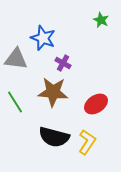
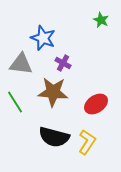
gray triangle: moved 5 px right, 5 px down
